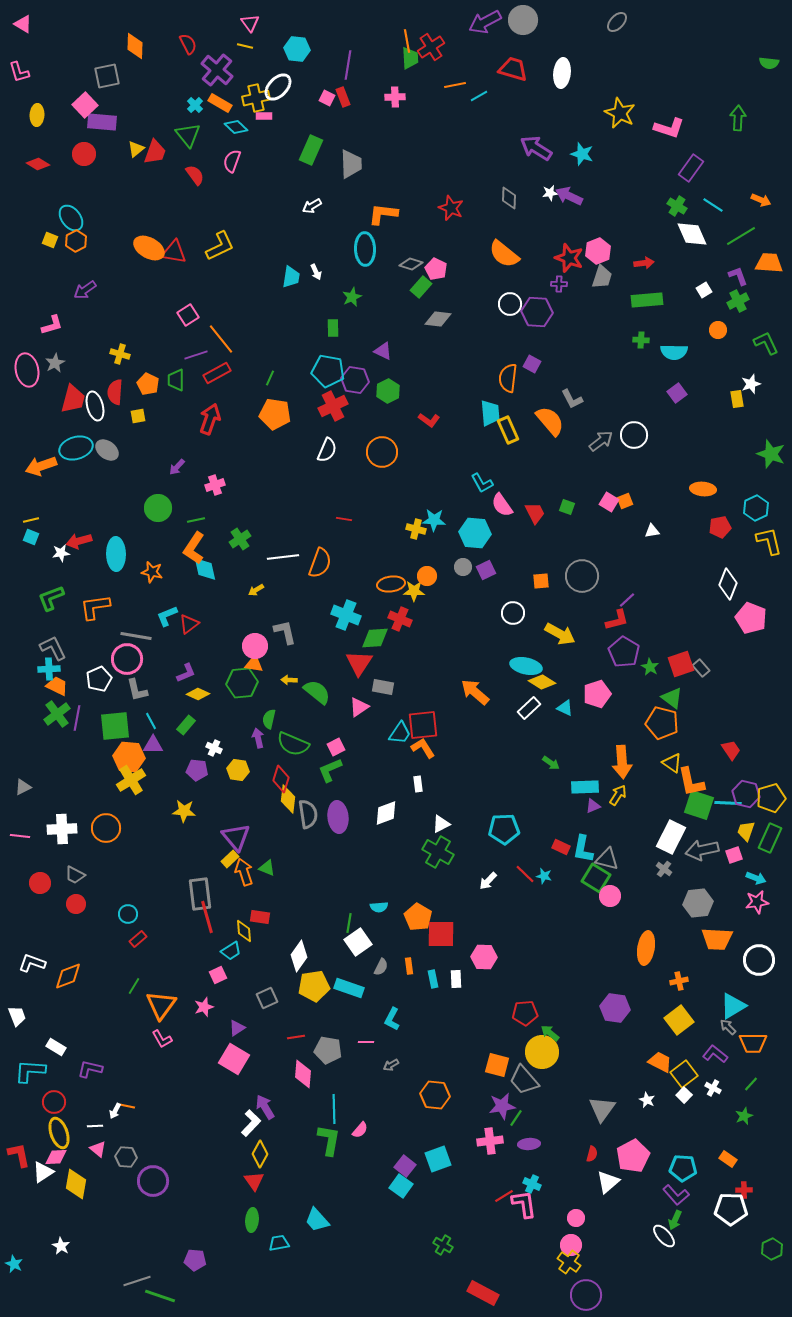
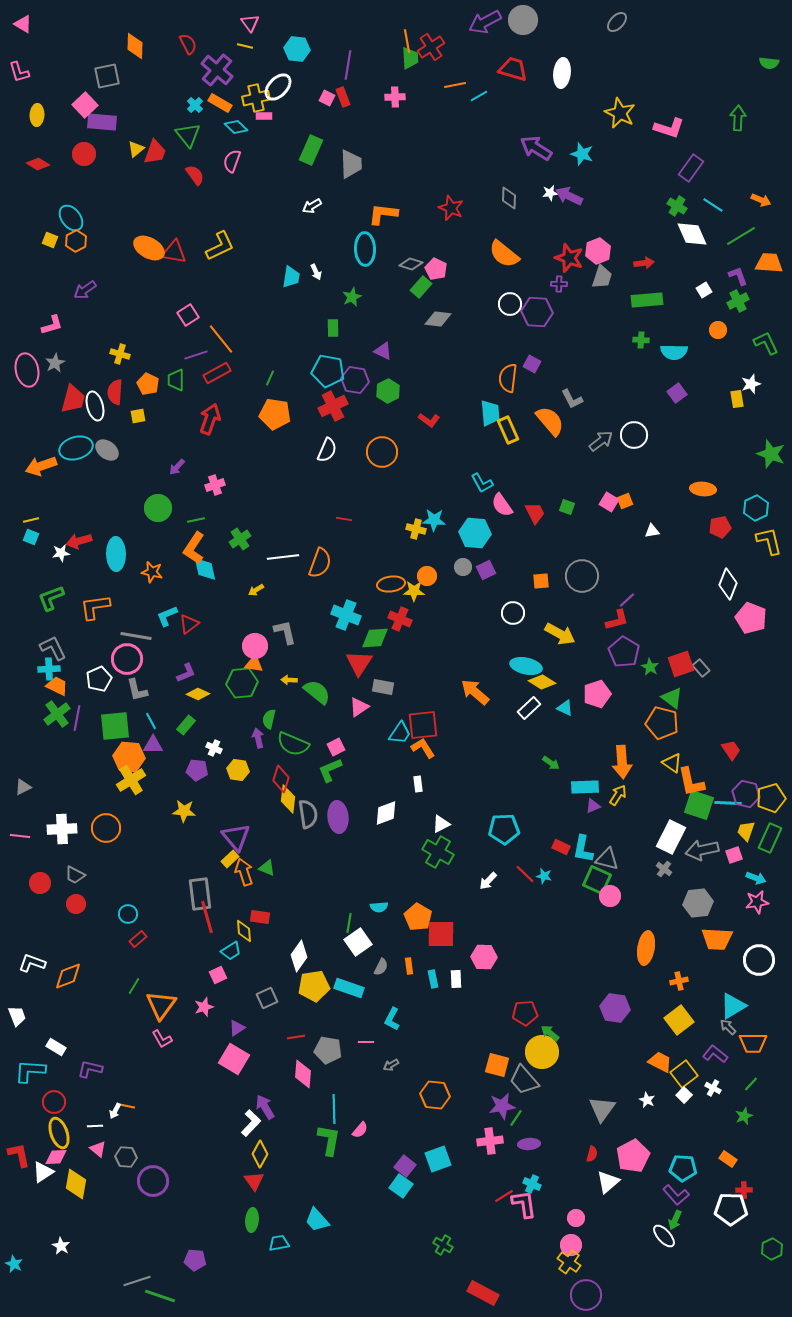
green square at (596, 878): moved 1 px right, 2 px down; rotated 8 degrees counterclockwise
